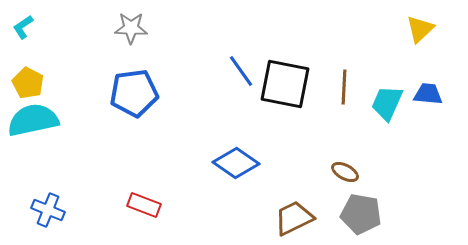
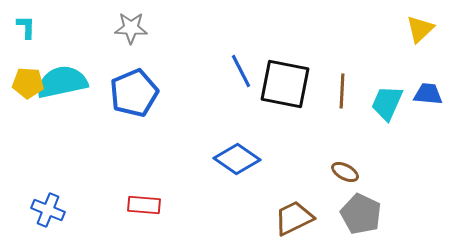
cyan L-shape: moved 3 px right; rotated 125 degrees clockwise
blue line: rotated 8 degrees clockwise
yellow pentagon: rotated 24 degrees counterclockwise
brown line: moved 2 px left, 4 px down
blue pentagon: rotated 15 degrees counterclockwise
cyan semicircle: moved 29 px right, 38 px up
blue diamond: moved 1 px right, 4 px up
red rectangle: rotated 16 degrees counterclockwise
gray pentagon: rotated 15 degrees clockwise
